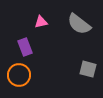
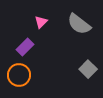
pink triangle: rotated 32 degrees counterclockwise
purple rectangle: rotated 66 degrees clockwise
gray square: rotated 30 degrees clockwise
